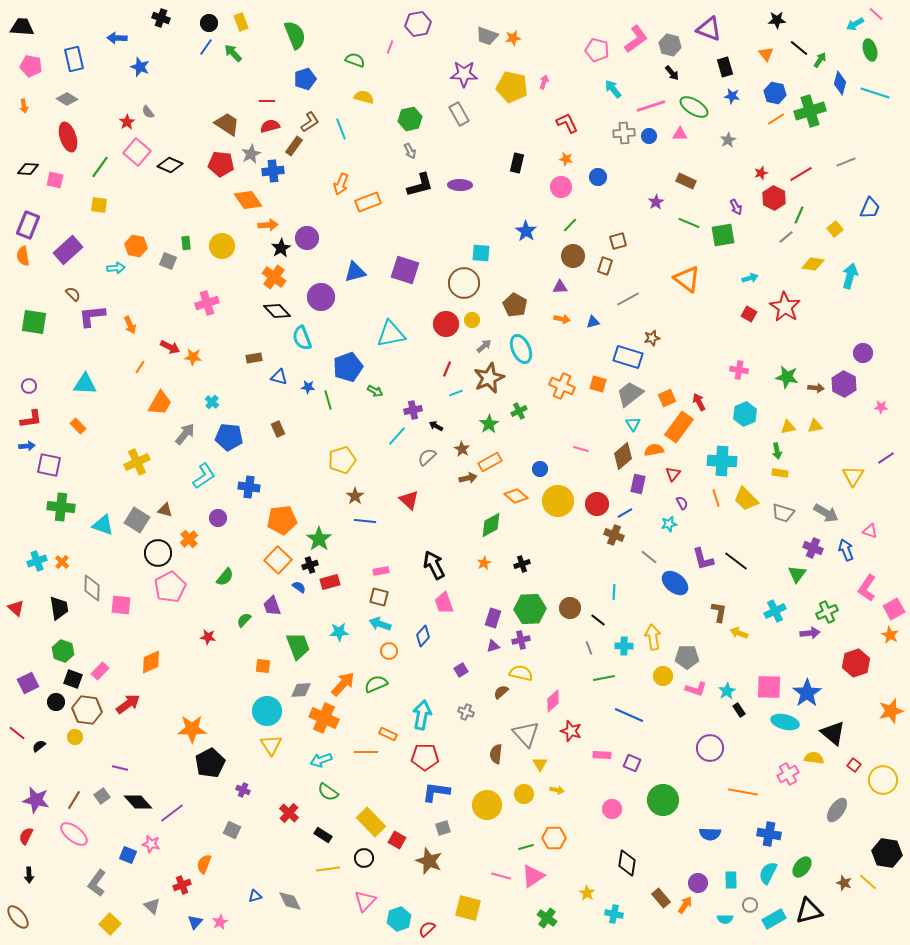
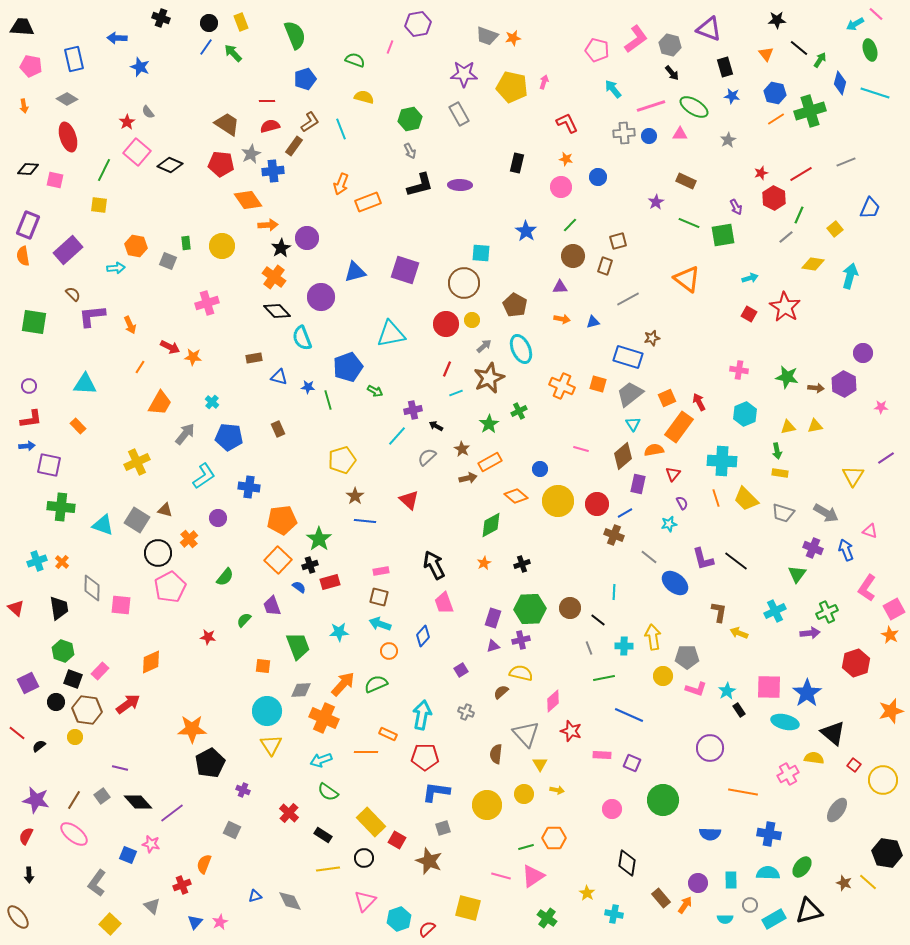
green line at (100, 167): moved 4 px right, 3 px down; rotated 10 degrees counterclockwise
cyan semicircle at (768, 873): rotated 65 degrees clockwise
